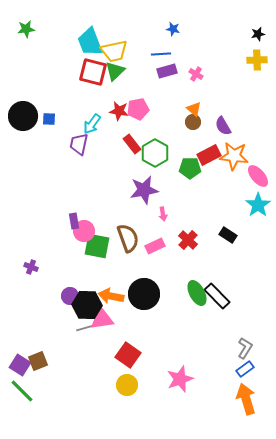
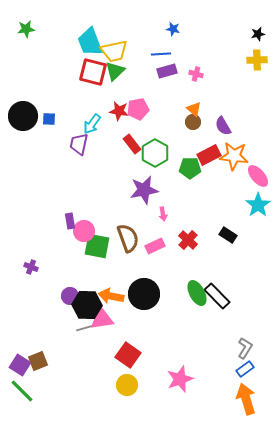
pink cross at (196, 74): rotated 16 degrees counterclockwise
purple rectangle at (74, 221): moved 4 px left
